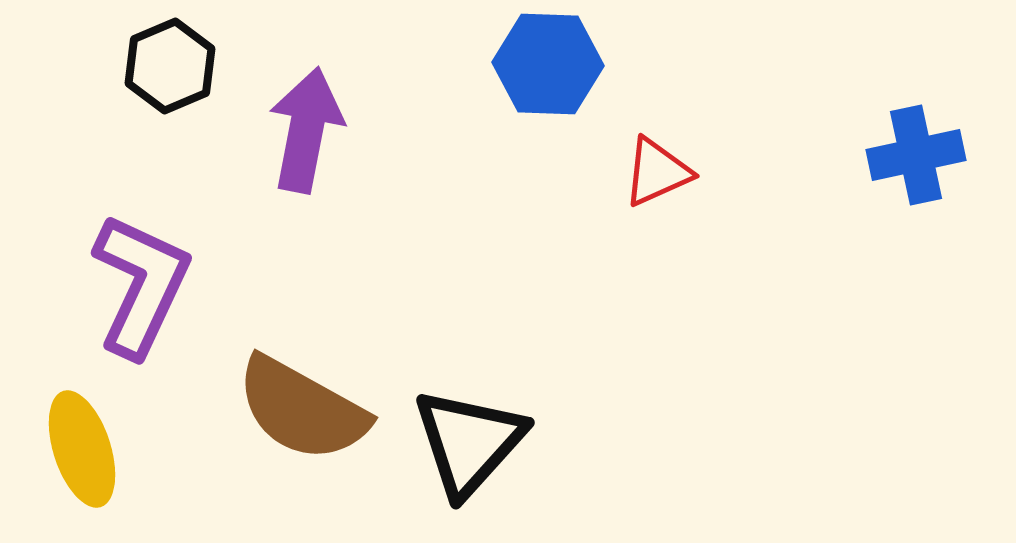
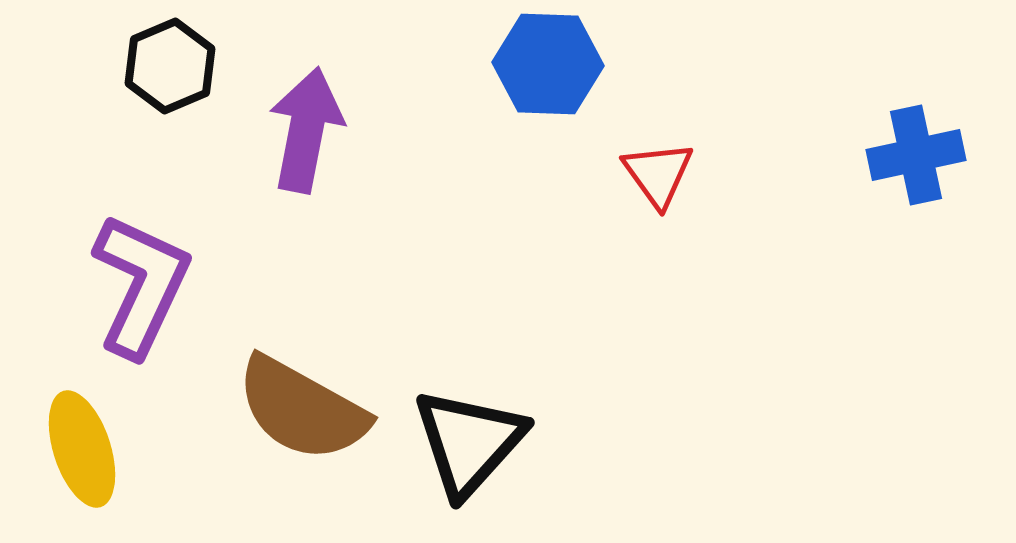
red triangle: moved 1 px right, 2 px down; rotated 42 degrees counterclockwise
